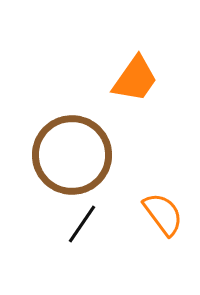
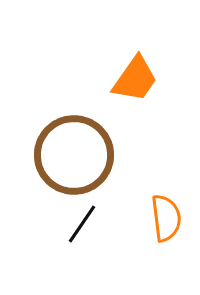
brown circle: moved 2 px right
orange semicircle: moved 3 px right, 4 px down; rotated 30 degrees clockwise
